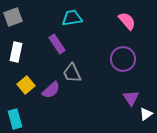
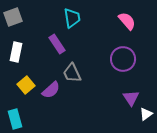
cyan trapezoid: rotated 90 degrees clockwise
